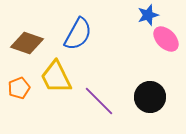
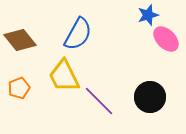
brown diamond: moved 7 px left, 3 px up; rotated 32 degrees clockwise
yellow trapezoid: moved 8 px right, 1 px up
